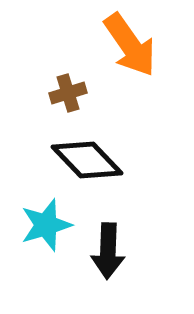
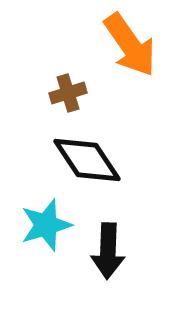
black diamond: rotated 10 degrees clockwise
